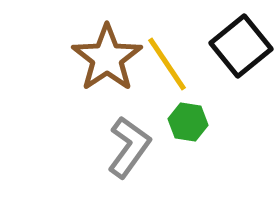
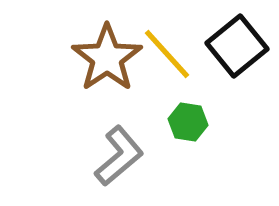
black square: moved 4 px left
yellow line: moved 10 px up; rotated 8 degrees counterclockwise
gray L-shape: moved 10 px left, 9 px down; rotated 14 degrees clockwise
